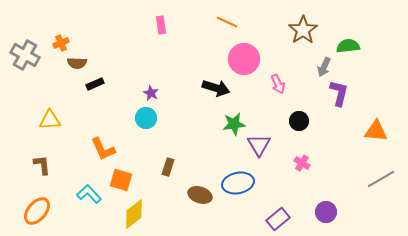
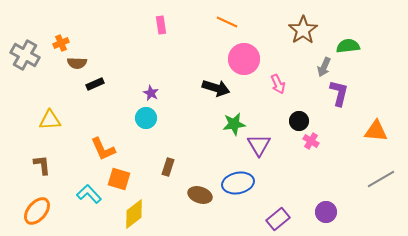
pink cross: moved 9 px right, 22 px up
orange square: moved 2 px left, 1 px up
